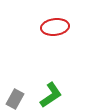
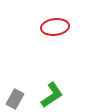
green L-shape: moved 1 px right
